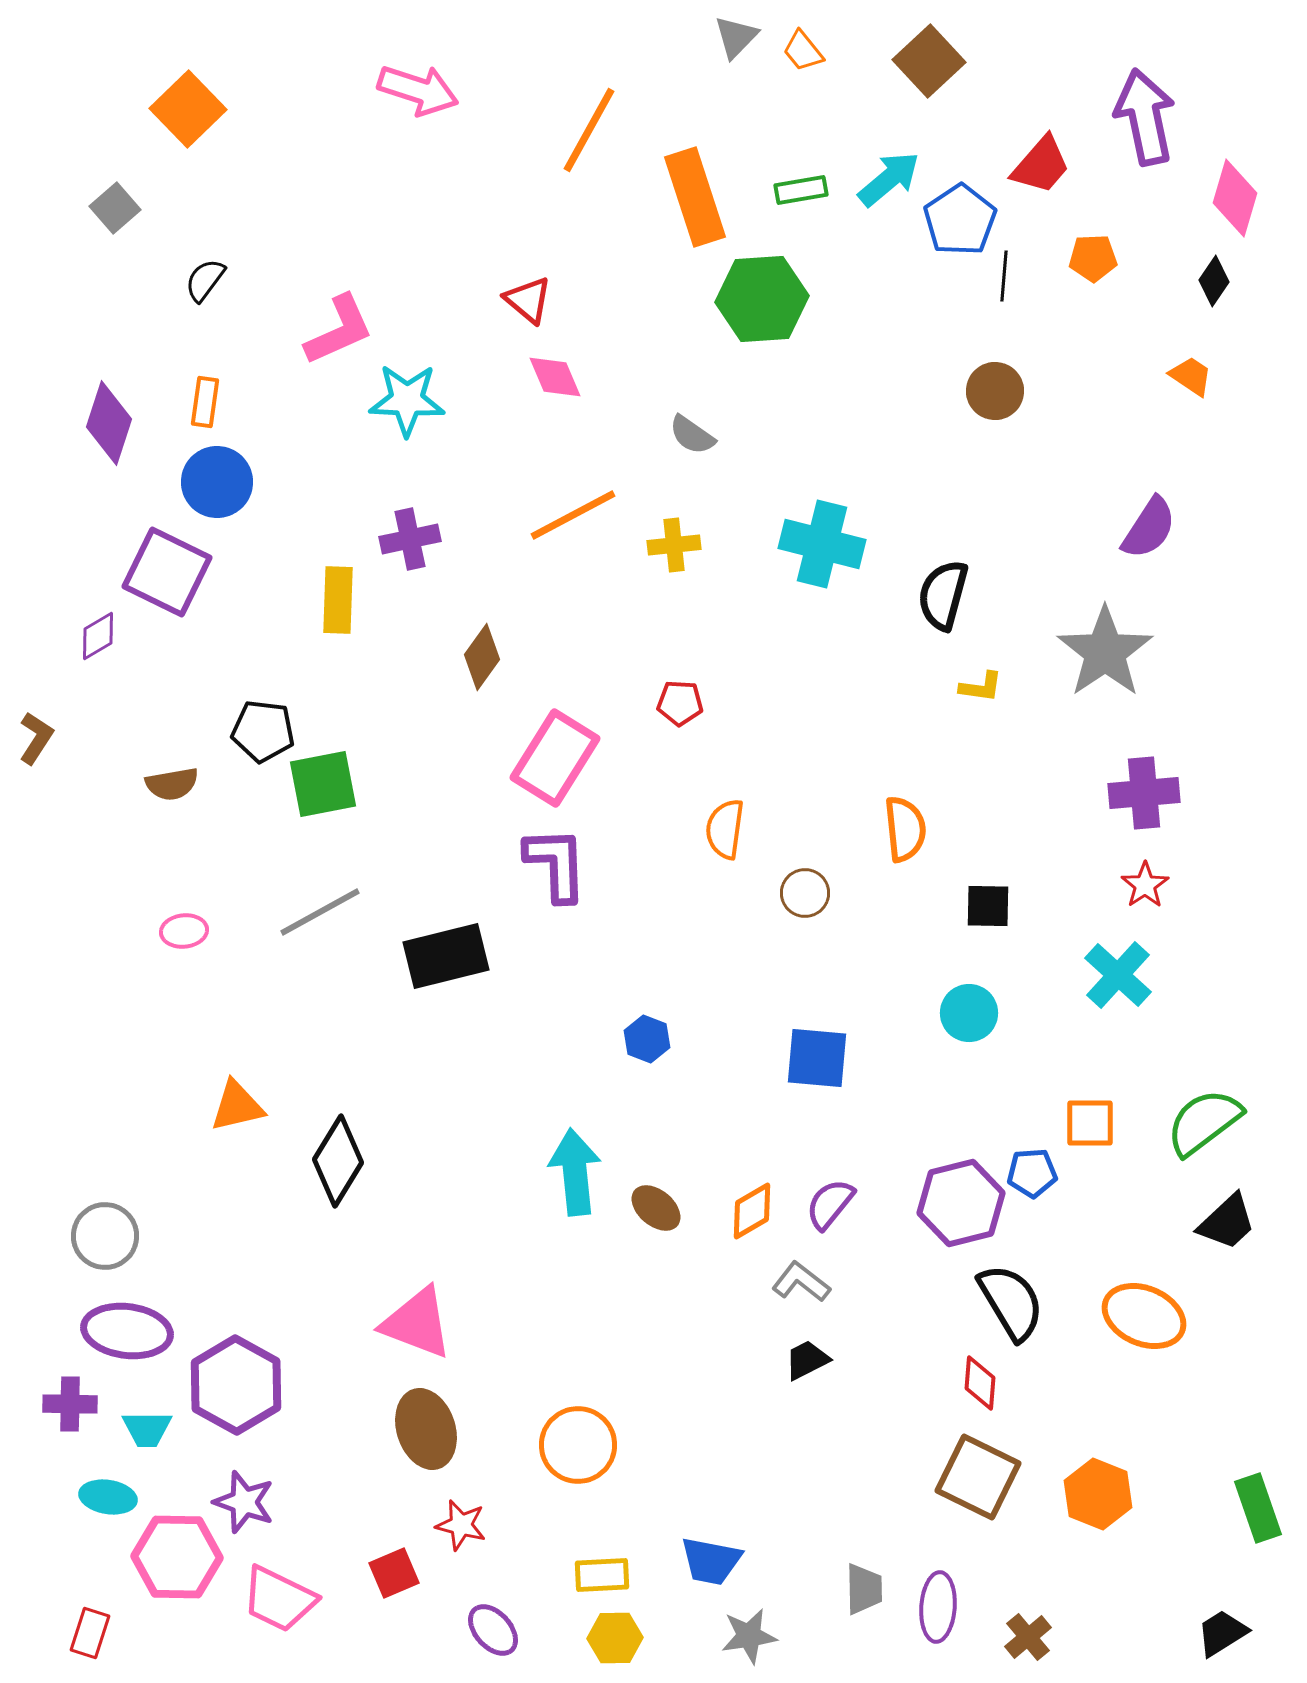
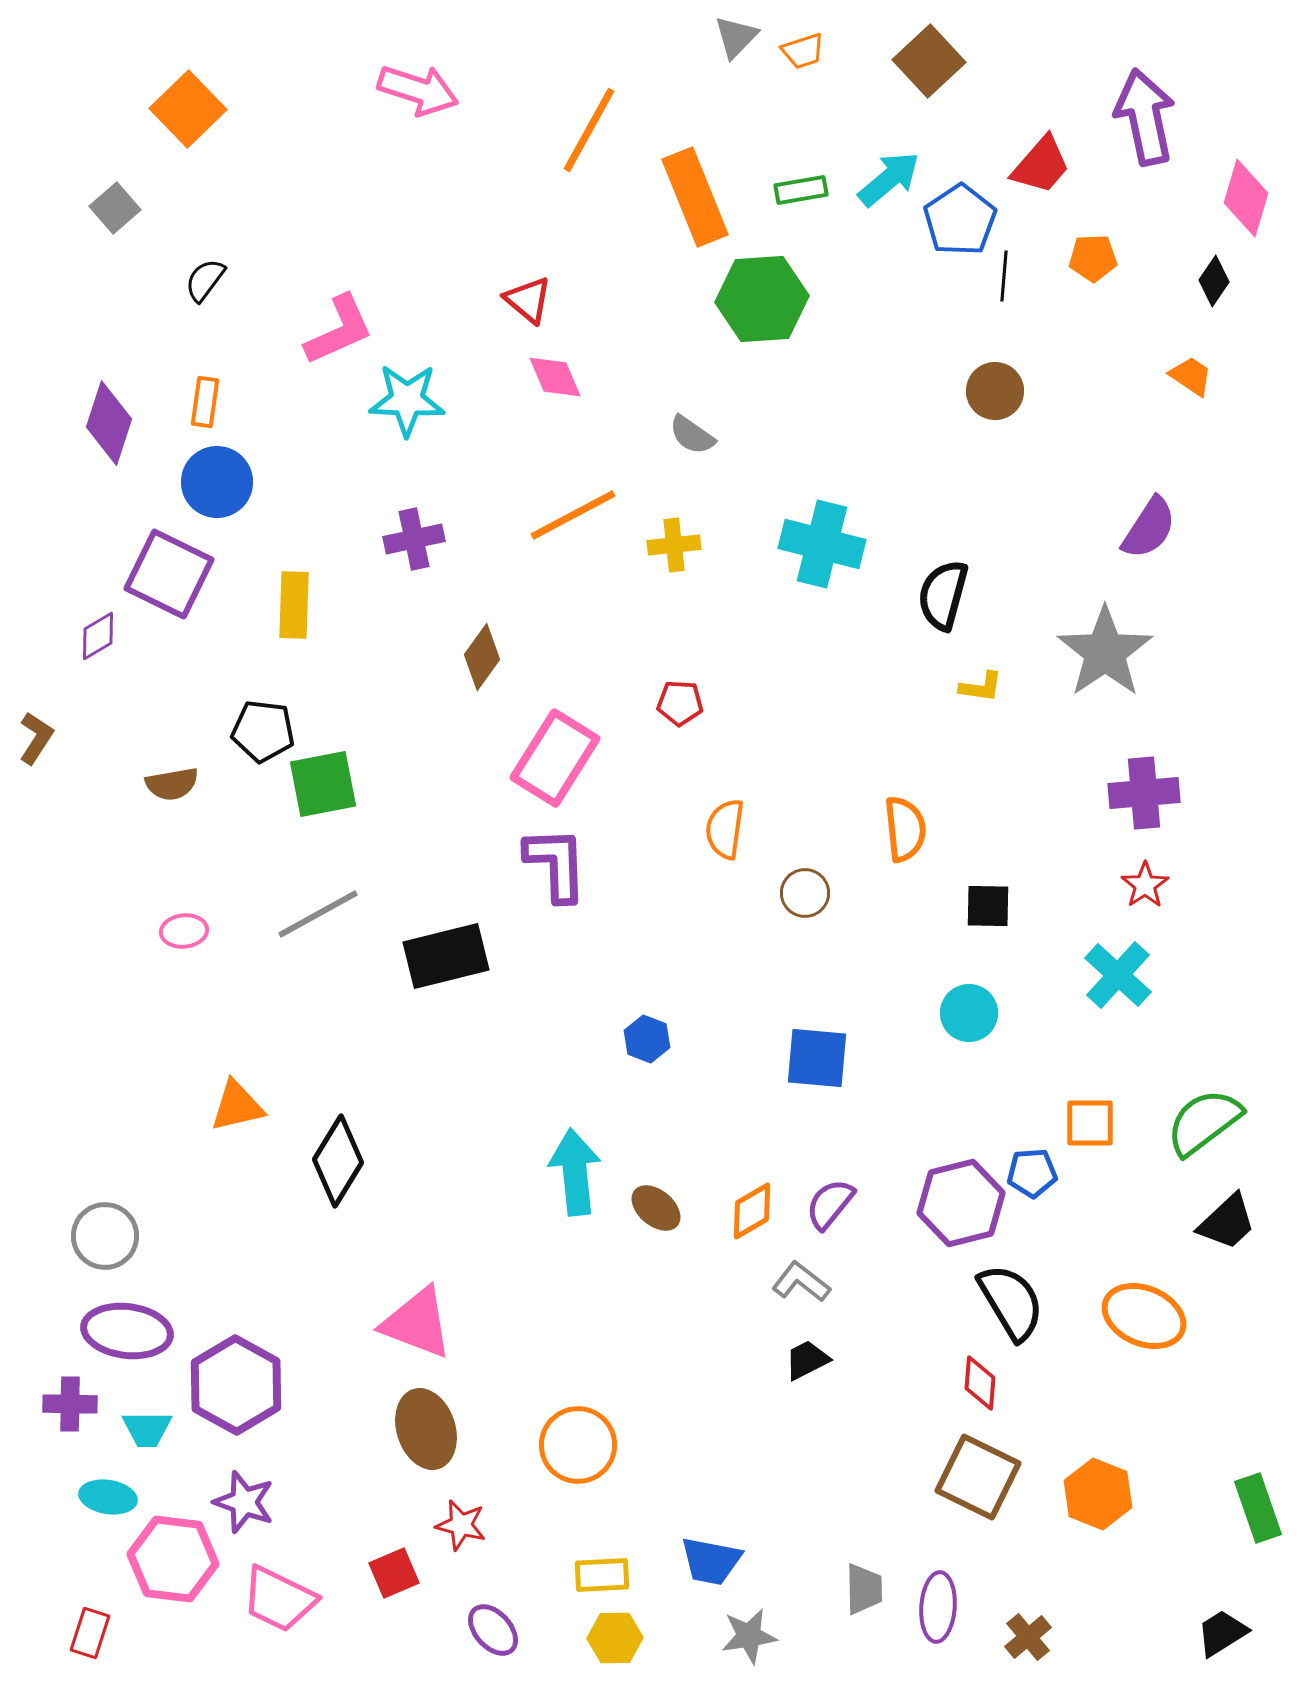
orange trapezoid at (803, 51): rotated 69 degrees counterclockwise
orange rectangle at (695, 197): rotated 4 degrees counterclockwise
pink diamond at (1235, 198): moved 11 px right
purple cross at (410, 539): moved 4 px right
purple square at (167, 572): moved 2 px right, 2 px down
yellow rectangle at (338, 600): moved 44 px left, 5 px down
gray line at (320, 912): moved 2 px left, 2 px down
pink hexagon at (177, 1557): moved 4 px left, 2 px down; rotated 6 degrees clockwise
